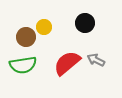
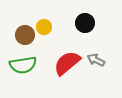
brown circle: moved 1 px left, 2 px up
